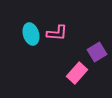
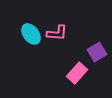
cyan ellipse: rotated 20 degrees counterclockwise
